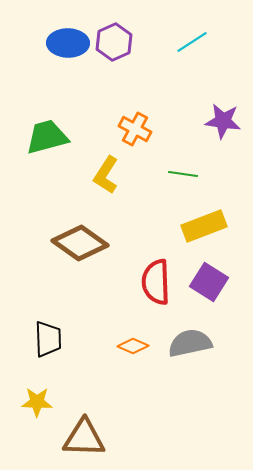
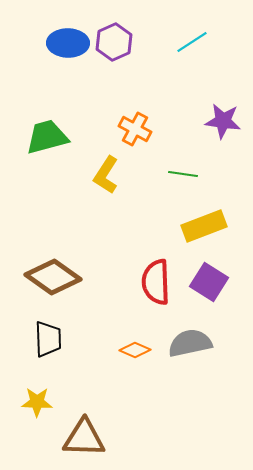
brown diamond: moved 27 px left, 34 px down
orange diamond: moved 2 px right, 4 px down
